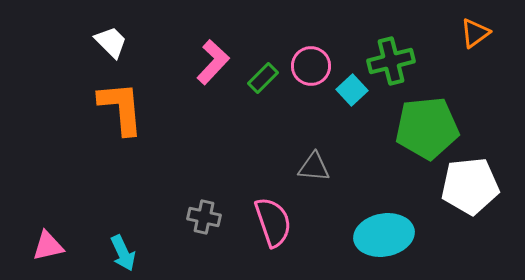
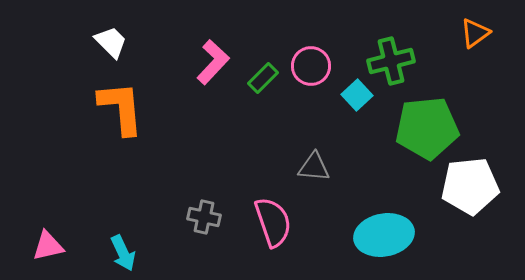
cyan square: moved 5 px right, 5 px down
